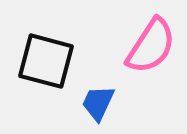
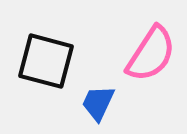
pink semicircle: moved 8 px down
